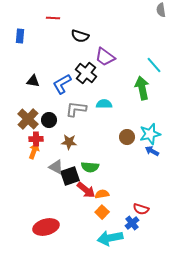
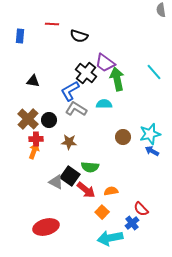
red line: moved 1 px left, 6 px down
black semicircle: moved 1 px left
purple trapezoid: moved 6 px down
cyan line: moved 7 px down
blue L-shape: moved 8 px right, 7 px down
green arrow: moved 25 px left, 9 px up
gray L-shape: rotated 25 degrees clockwise
brown circle: moved 4 px left
gray triangle: moved 15 px down
black square: rotated 36 degrees counterclockwise
orange semicircle: moved 9 px right, 3 px up
red semicircle: rotated 28 degrees clockwise
